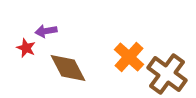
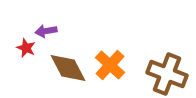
orange cross: moved 19 px left, 8 px down
brown cross: rotated 15 degrees counterclockwise
